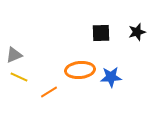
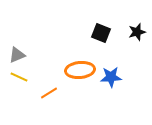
black square: rotated 24 degrees clockwise
gray triangle: moved 3 px right
orange line: moved 1 px down
